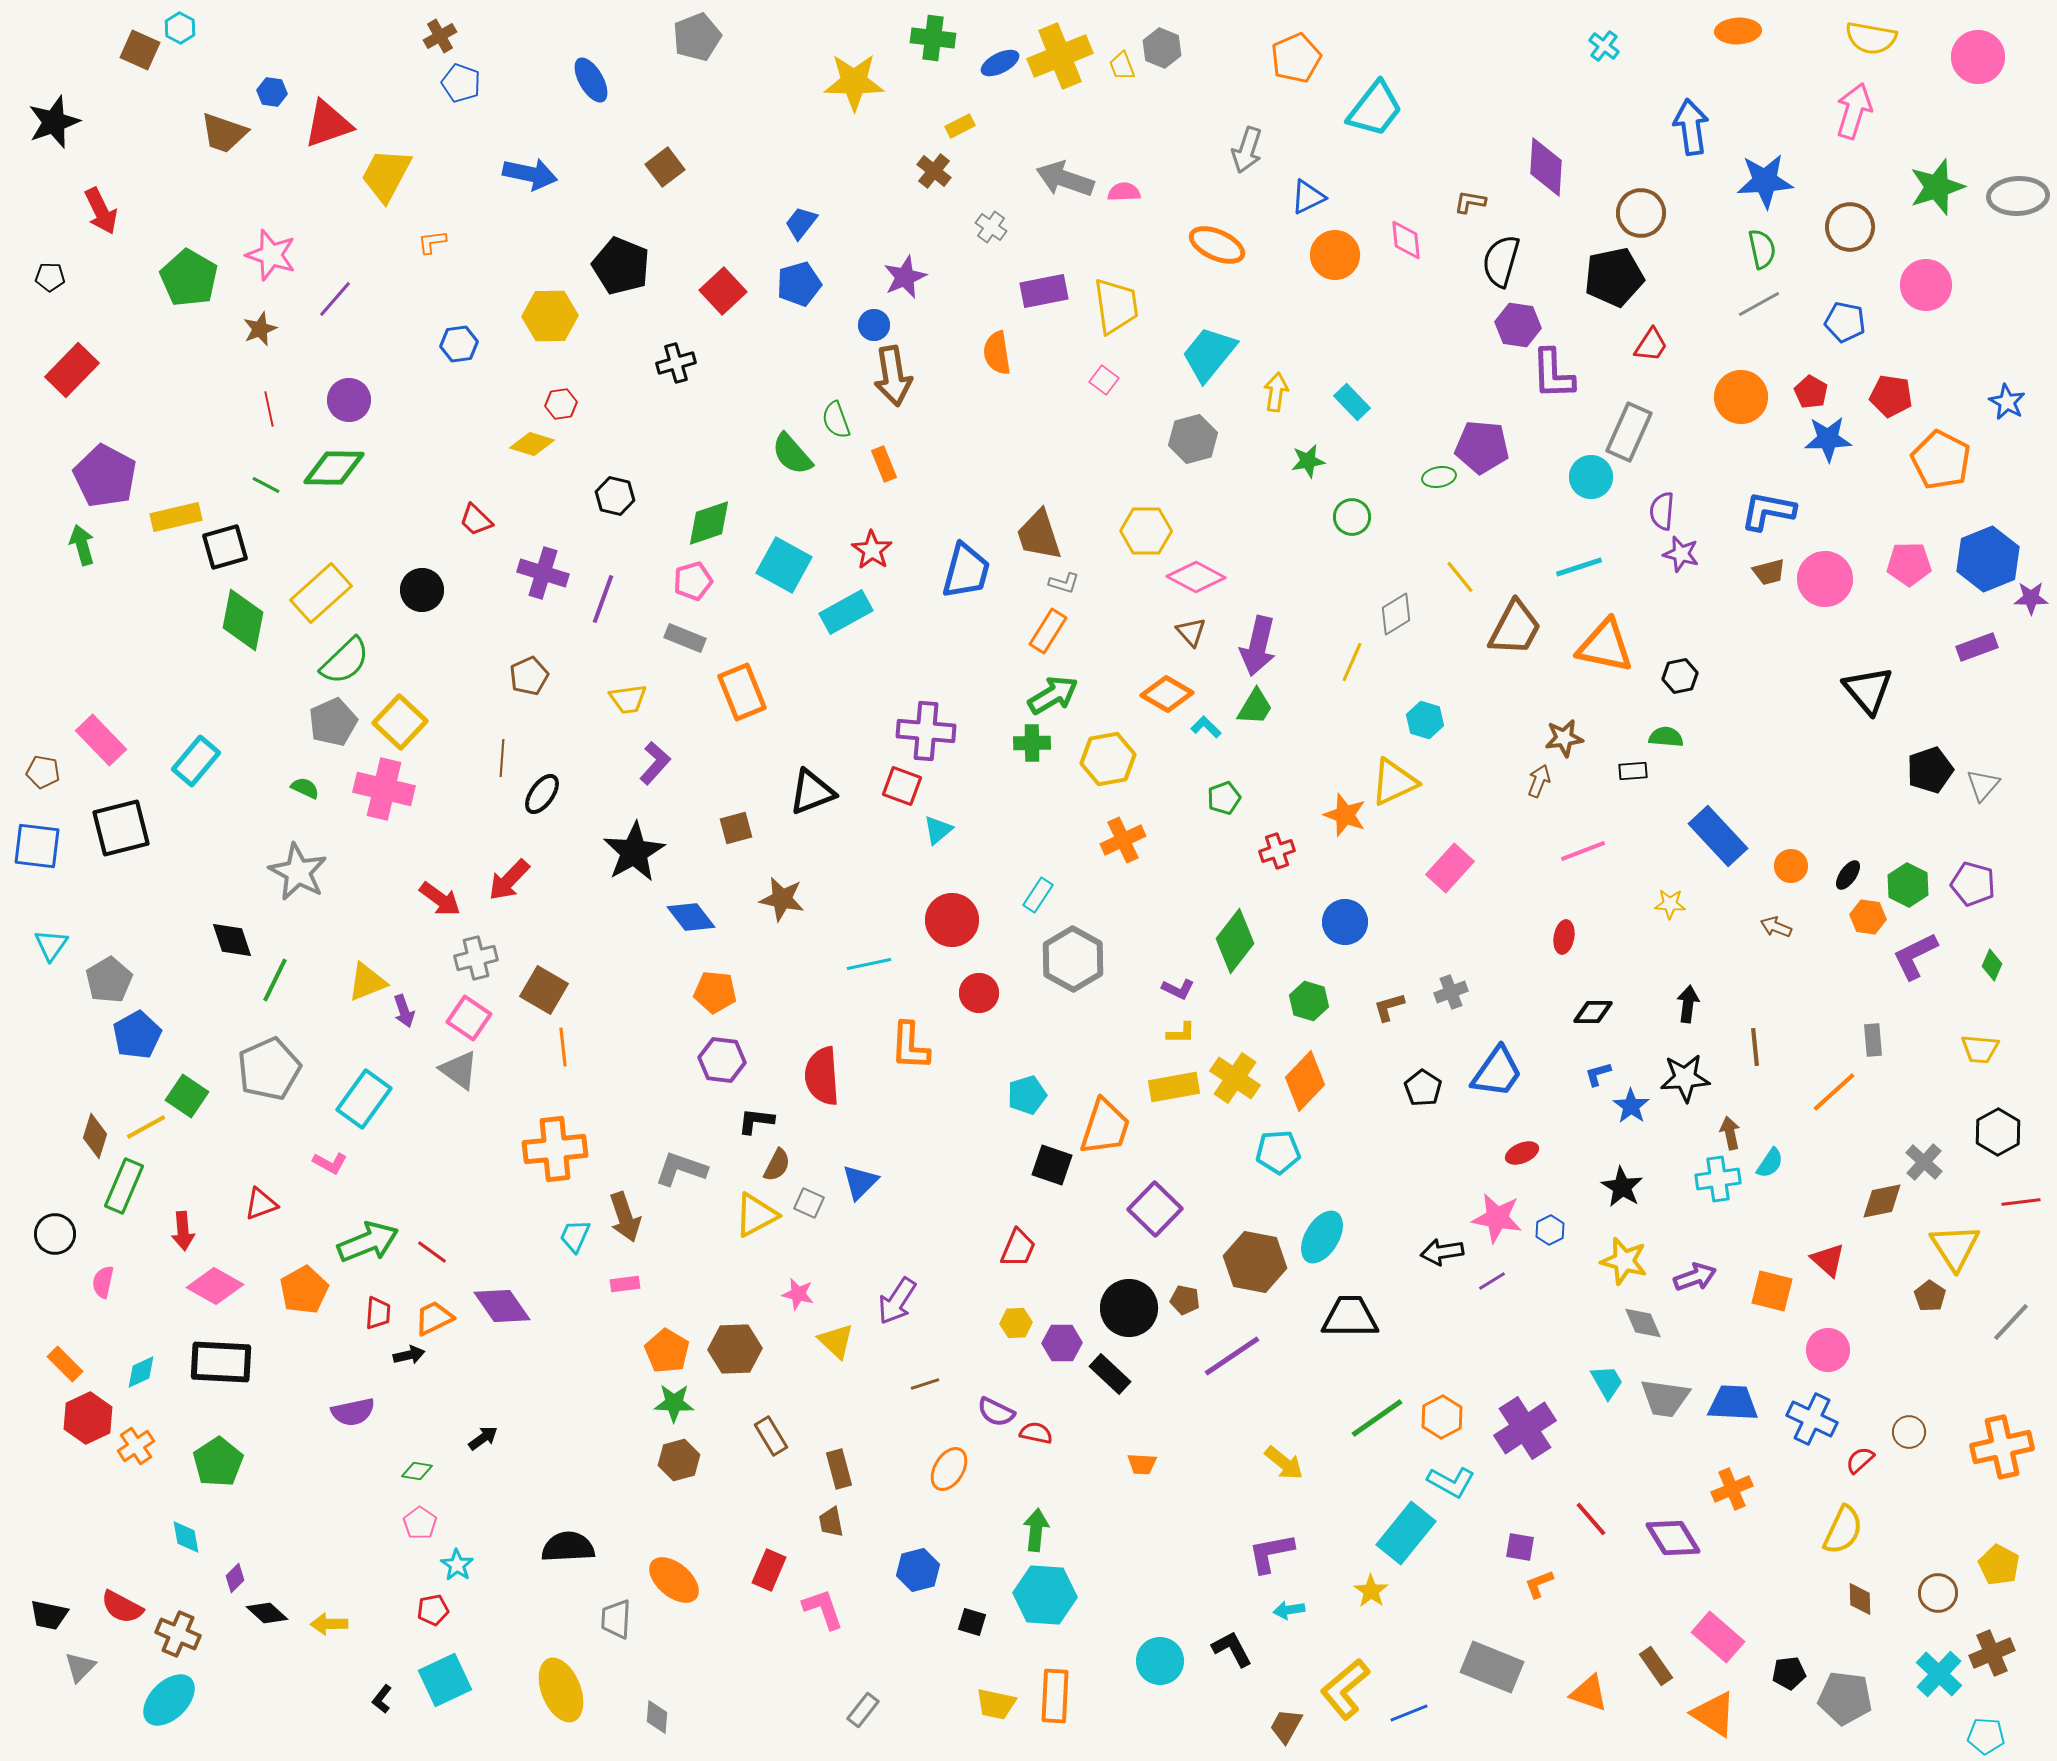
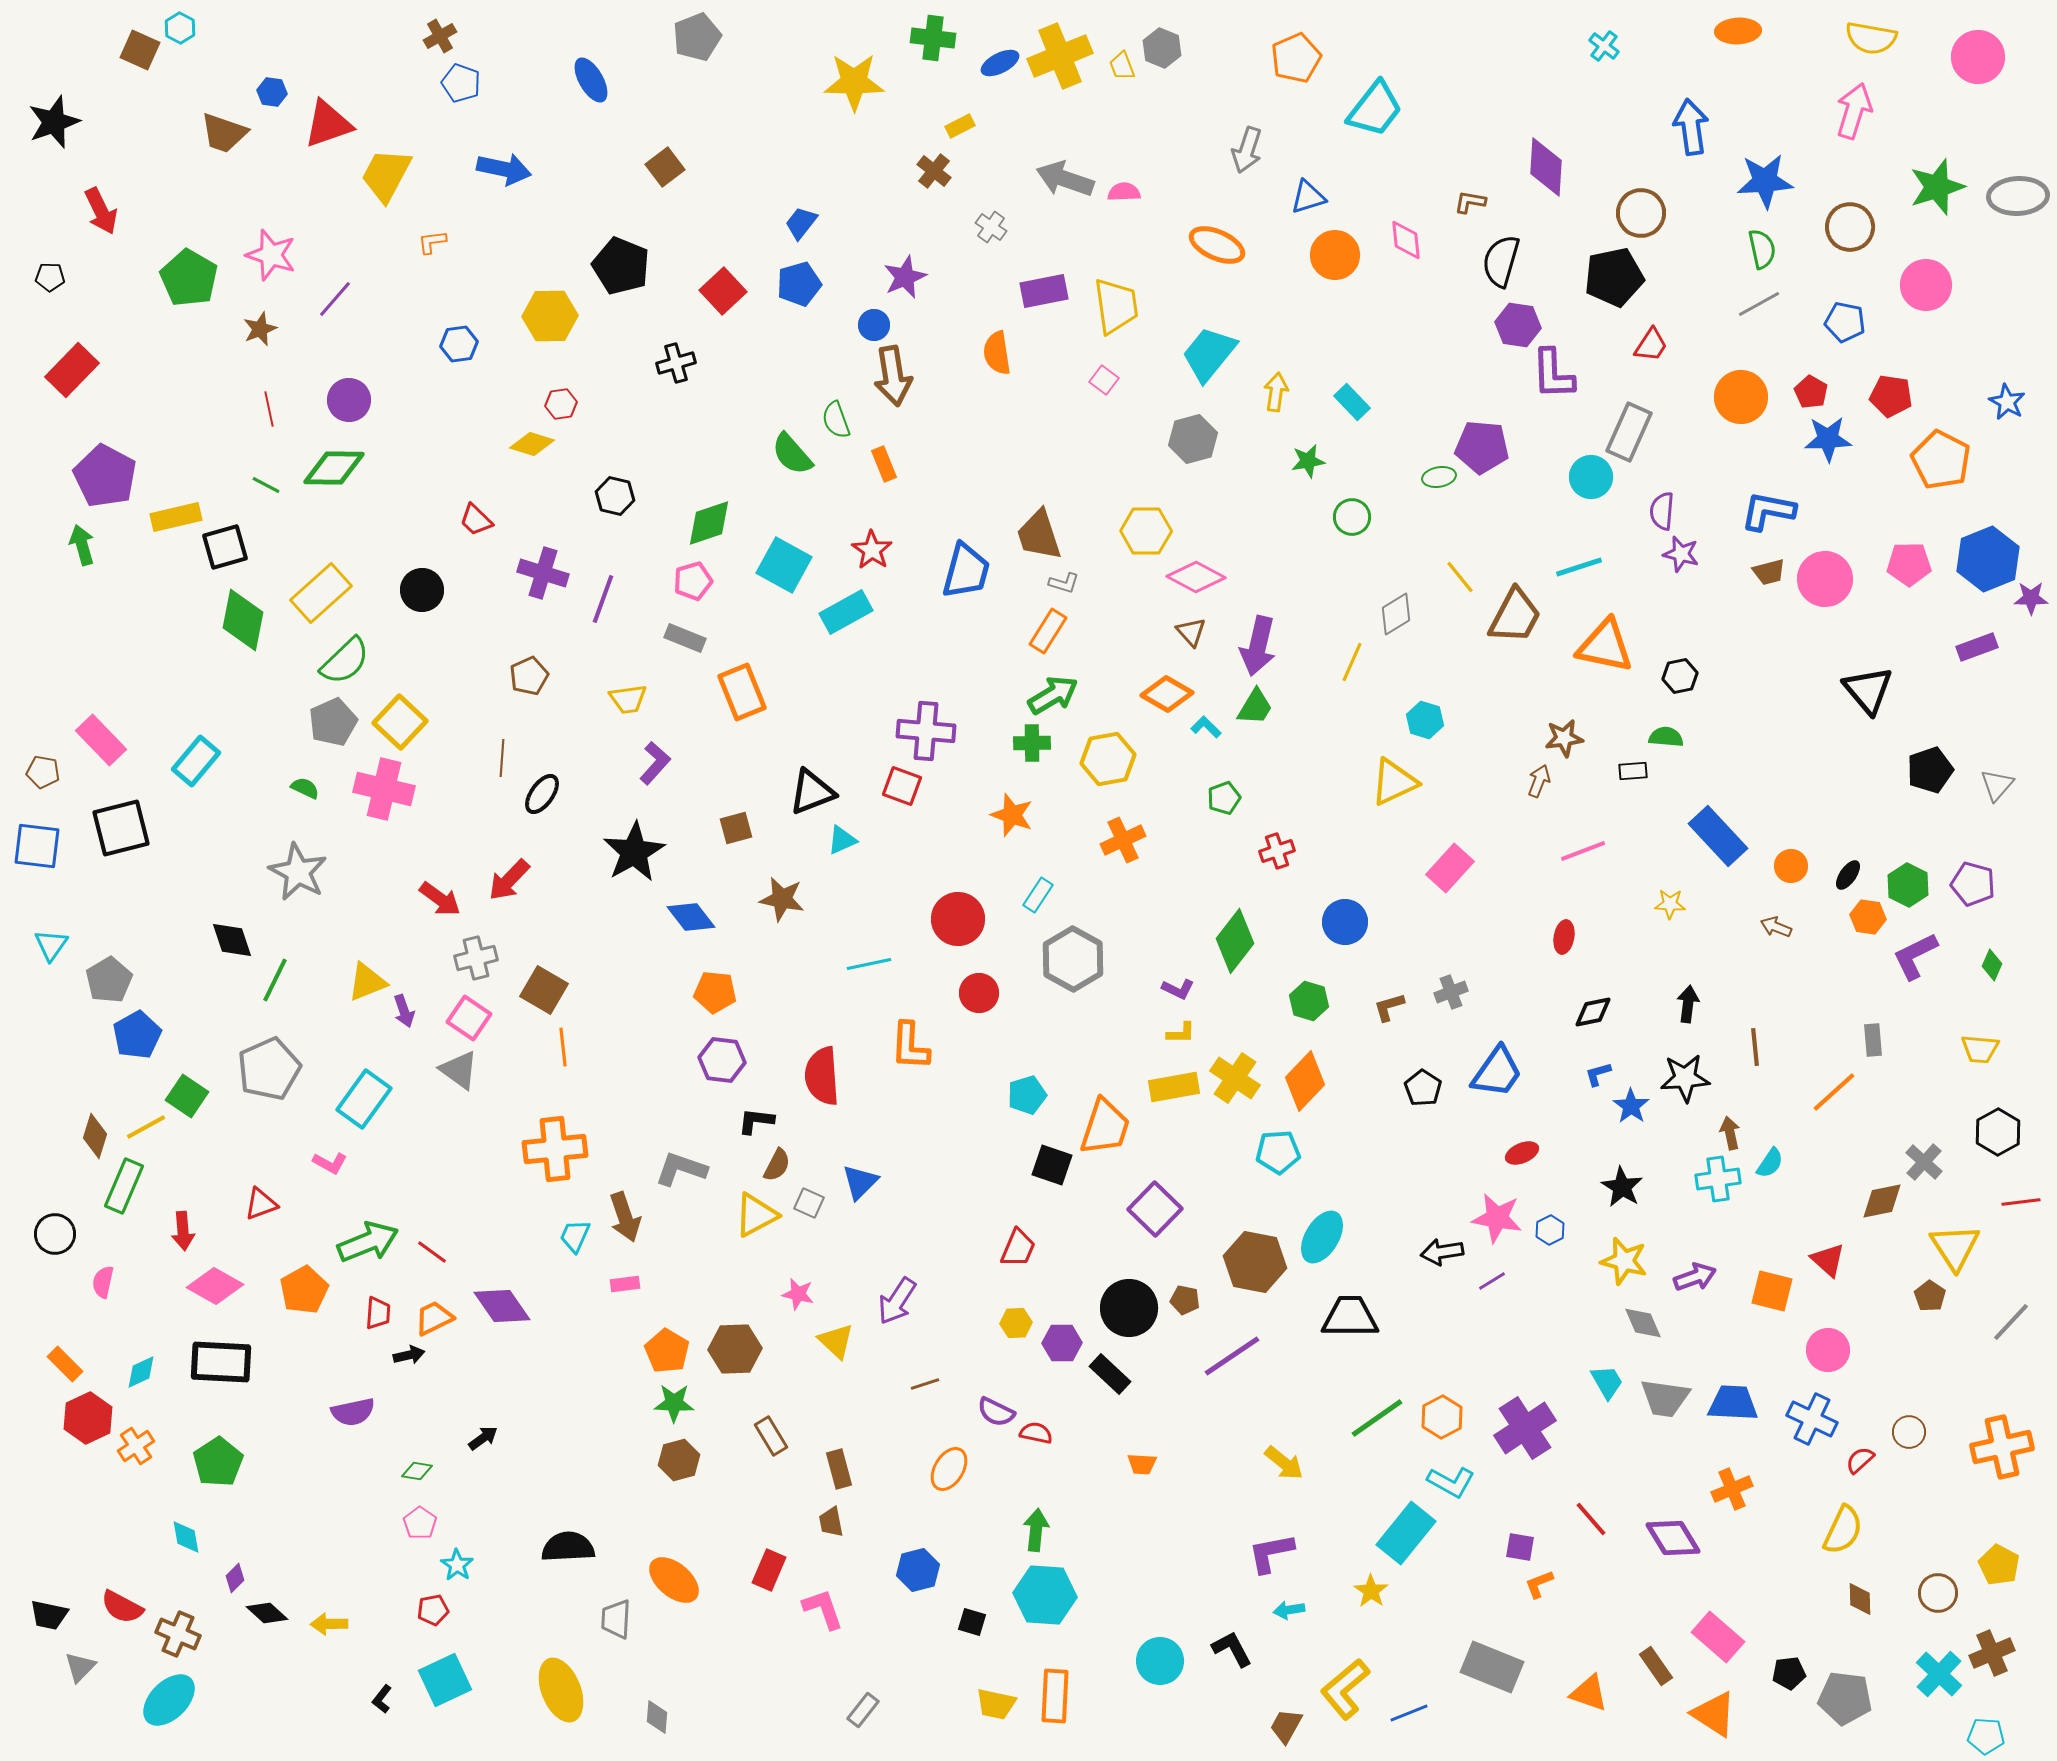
blue arrow at (530, 174): moved 26 px left, 5 px up
blue triangle at (1308, 197): rotated 9 degrees clockwise
brown trapezoid at (1515, 628): moved 12 px up
gray triangle at (1983, 785): moved 14 px right
orange star at (1345, 815): moved 333 px left
cyan triangle at (938, 830): moved 96 px left, 10 px down; rotated 16 degrees clockwise
red circle at (952, 920): moved 6 px right, 1 px up
black diamond at (1593, 1012): rotated 12 degrees counterclockwise
